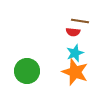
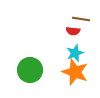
brown line: moved 1 px right, 2 px up
red semicircle: moved 1 px up
green circle: moved 3 px right, 1 px up
